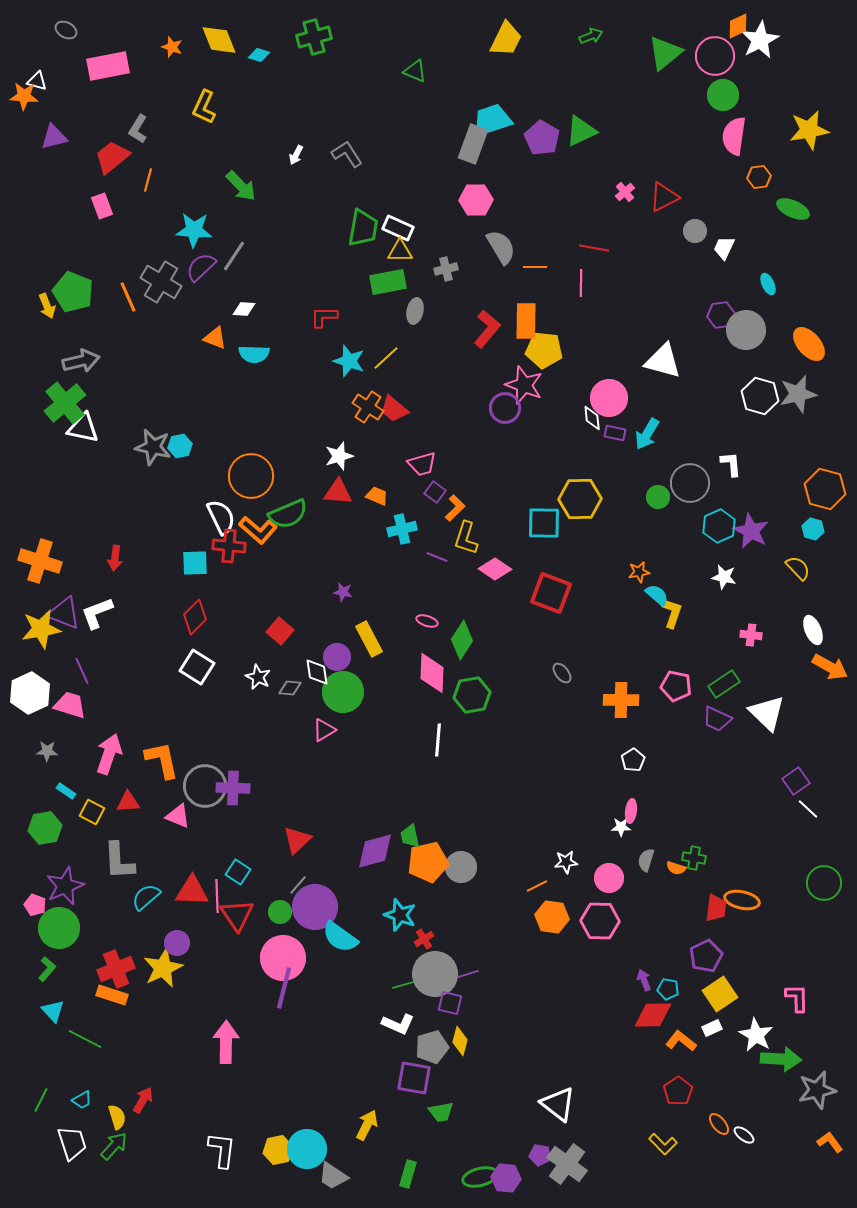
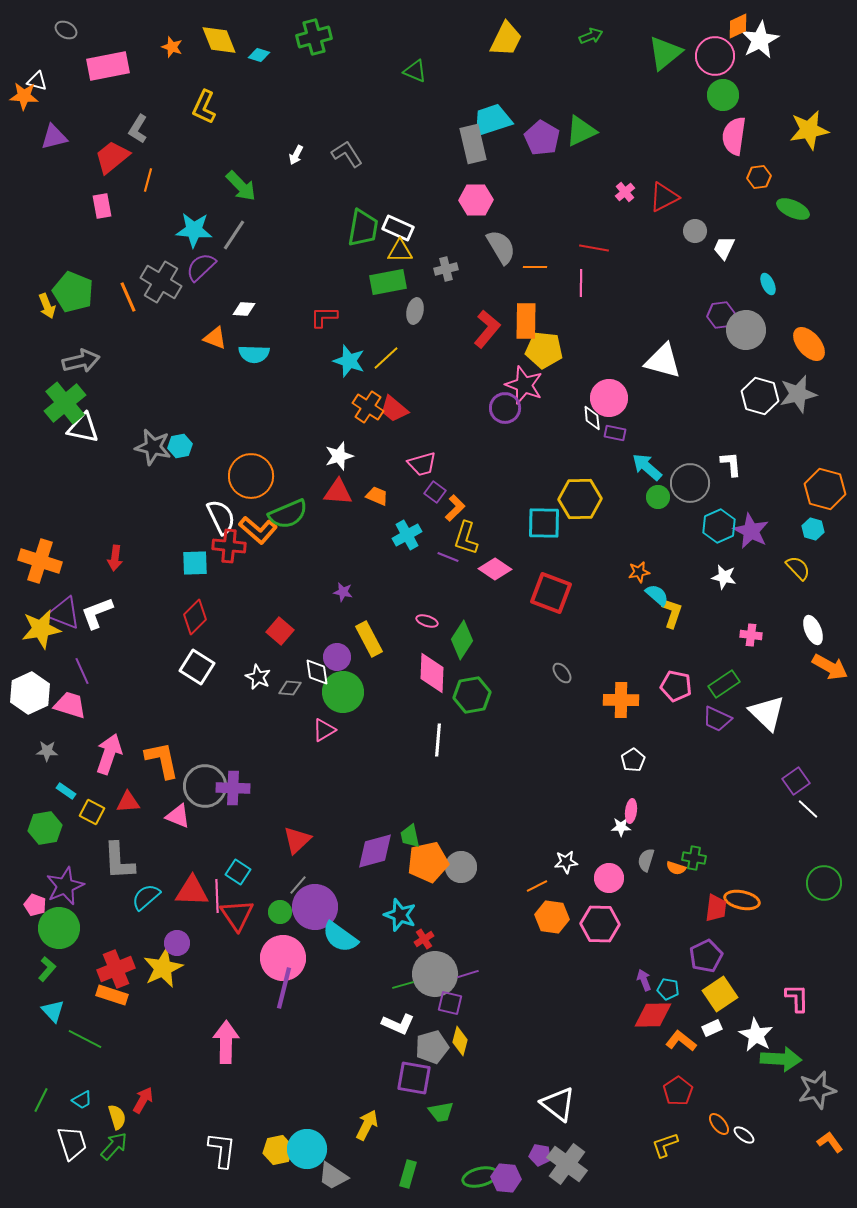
gray rectangle at (473, 144): rotated 33 degrees counterclockwise
pink rectangle at (102, 206): rotated 10 degrees clockwise
gray line at (234, 256): moved 21 px up
cyan arrow at (647, 434): moved 33 px down; rotated 100 degrees clockwise
cyan cross at (402, 529): moved 5 px right, 6 px down; rotated 16 degrees counterclockwise
purple line at (437, 557): moved 11 px right
pink hexagon at (600, 921): moved 3 px down
yellow L-shape at (663, 1144): moved 2 px right, 1 px down; rotated 116 degrees clockwise
